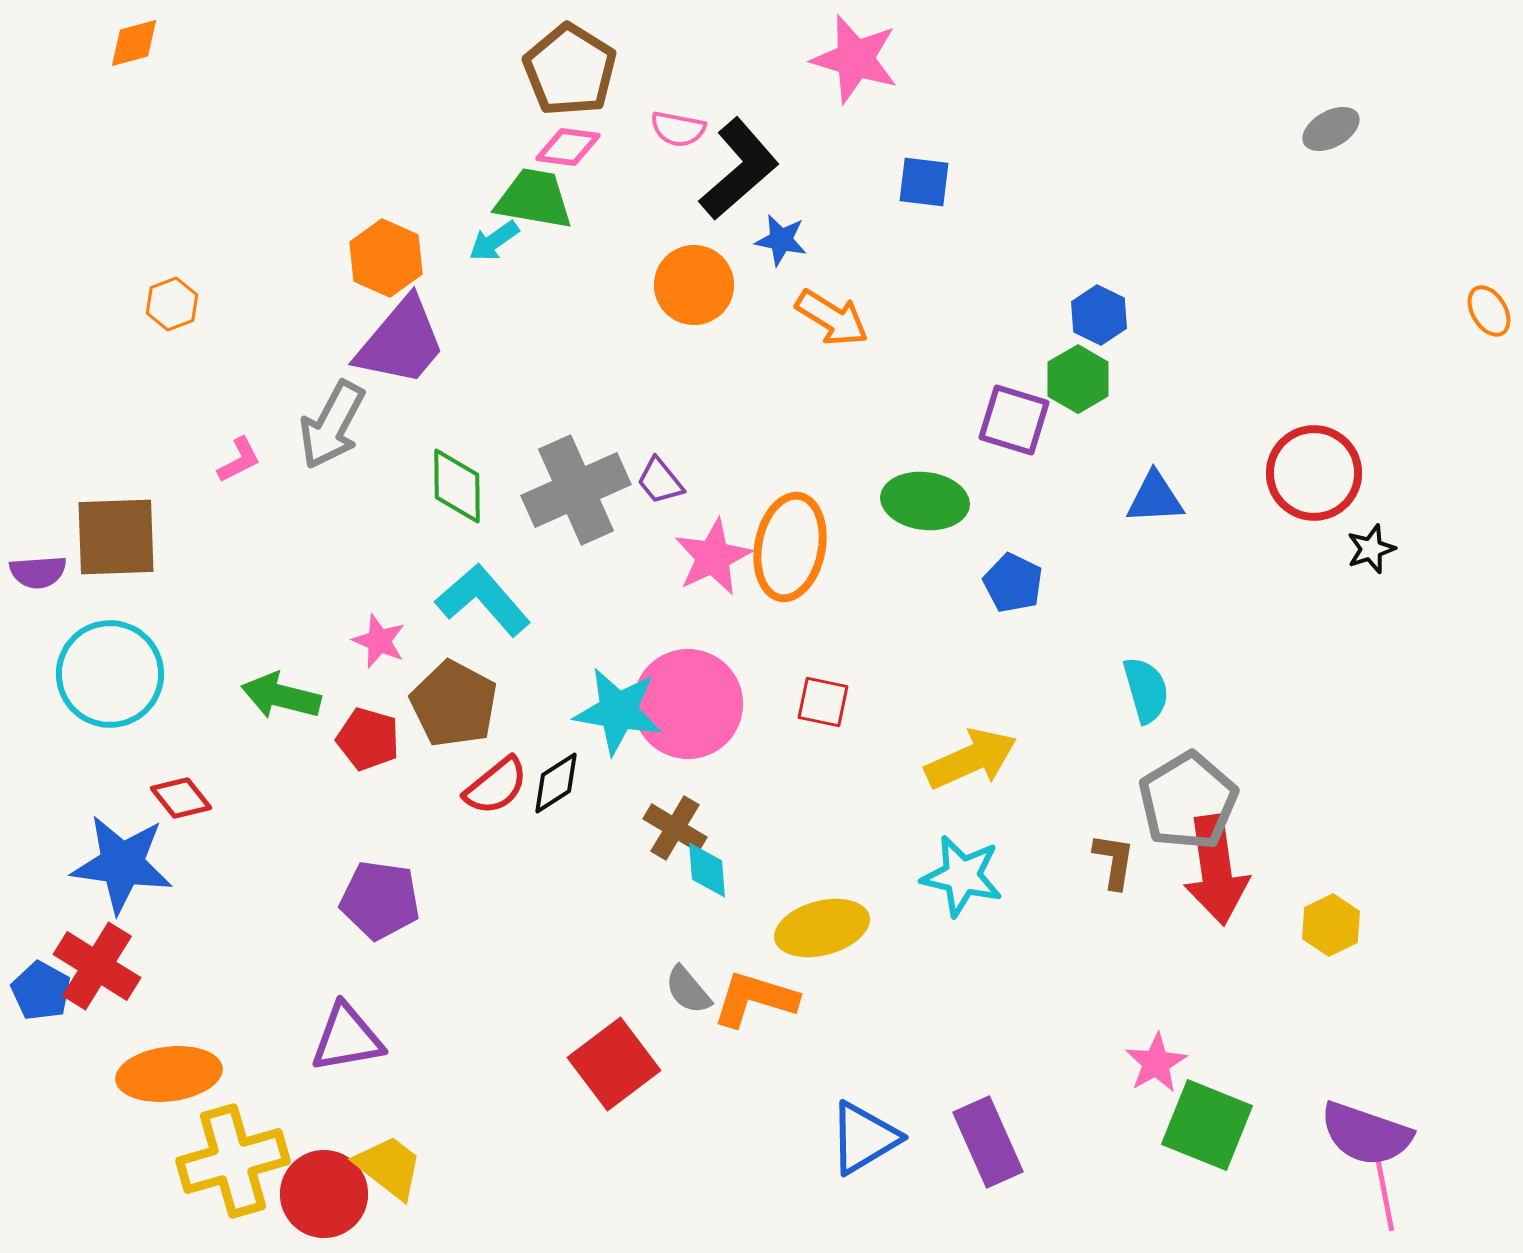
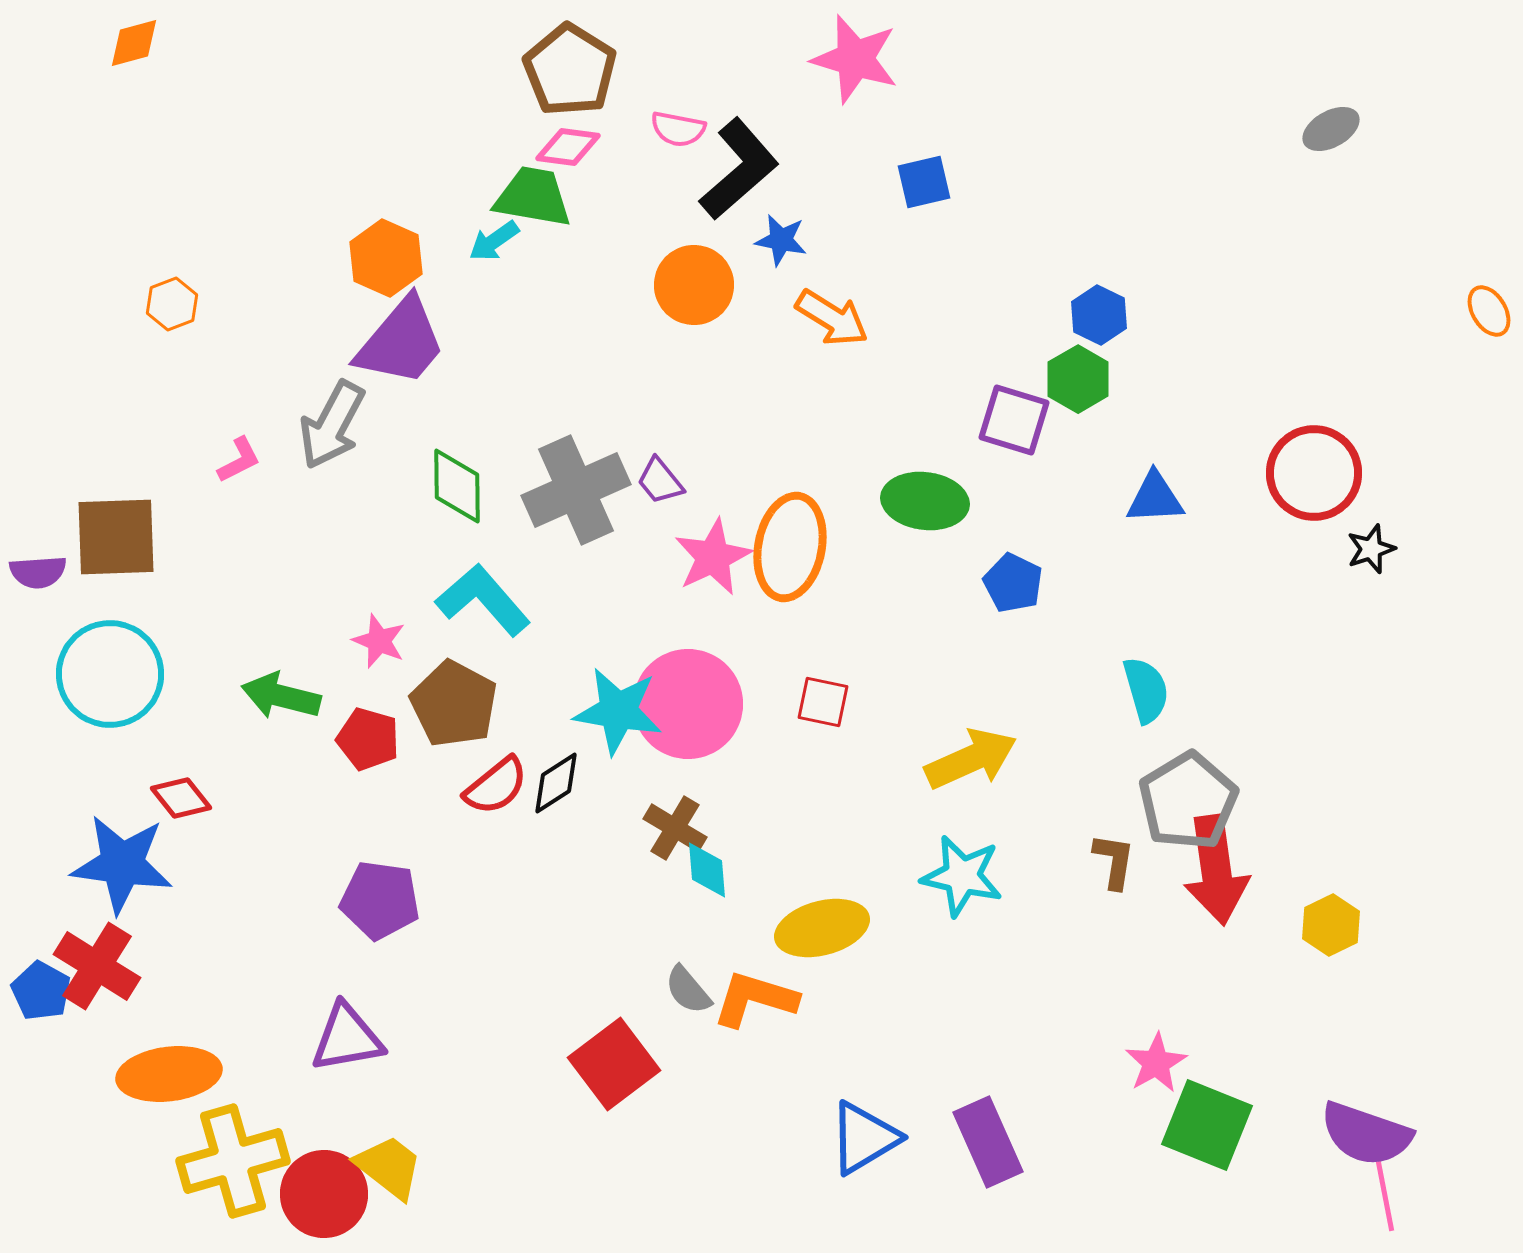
blue square at (924, 182): rotated 20 degrees counterclockwise
green trapezoid at (534, 199): moved 1 px left, 2 px up
